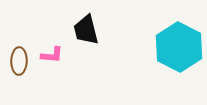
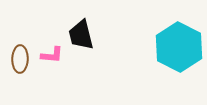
black trapezoid: moved 5 px left, 5 px down
brown ellipse: moved 1 px right, 2 px up
